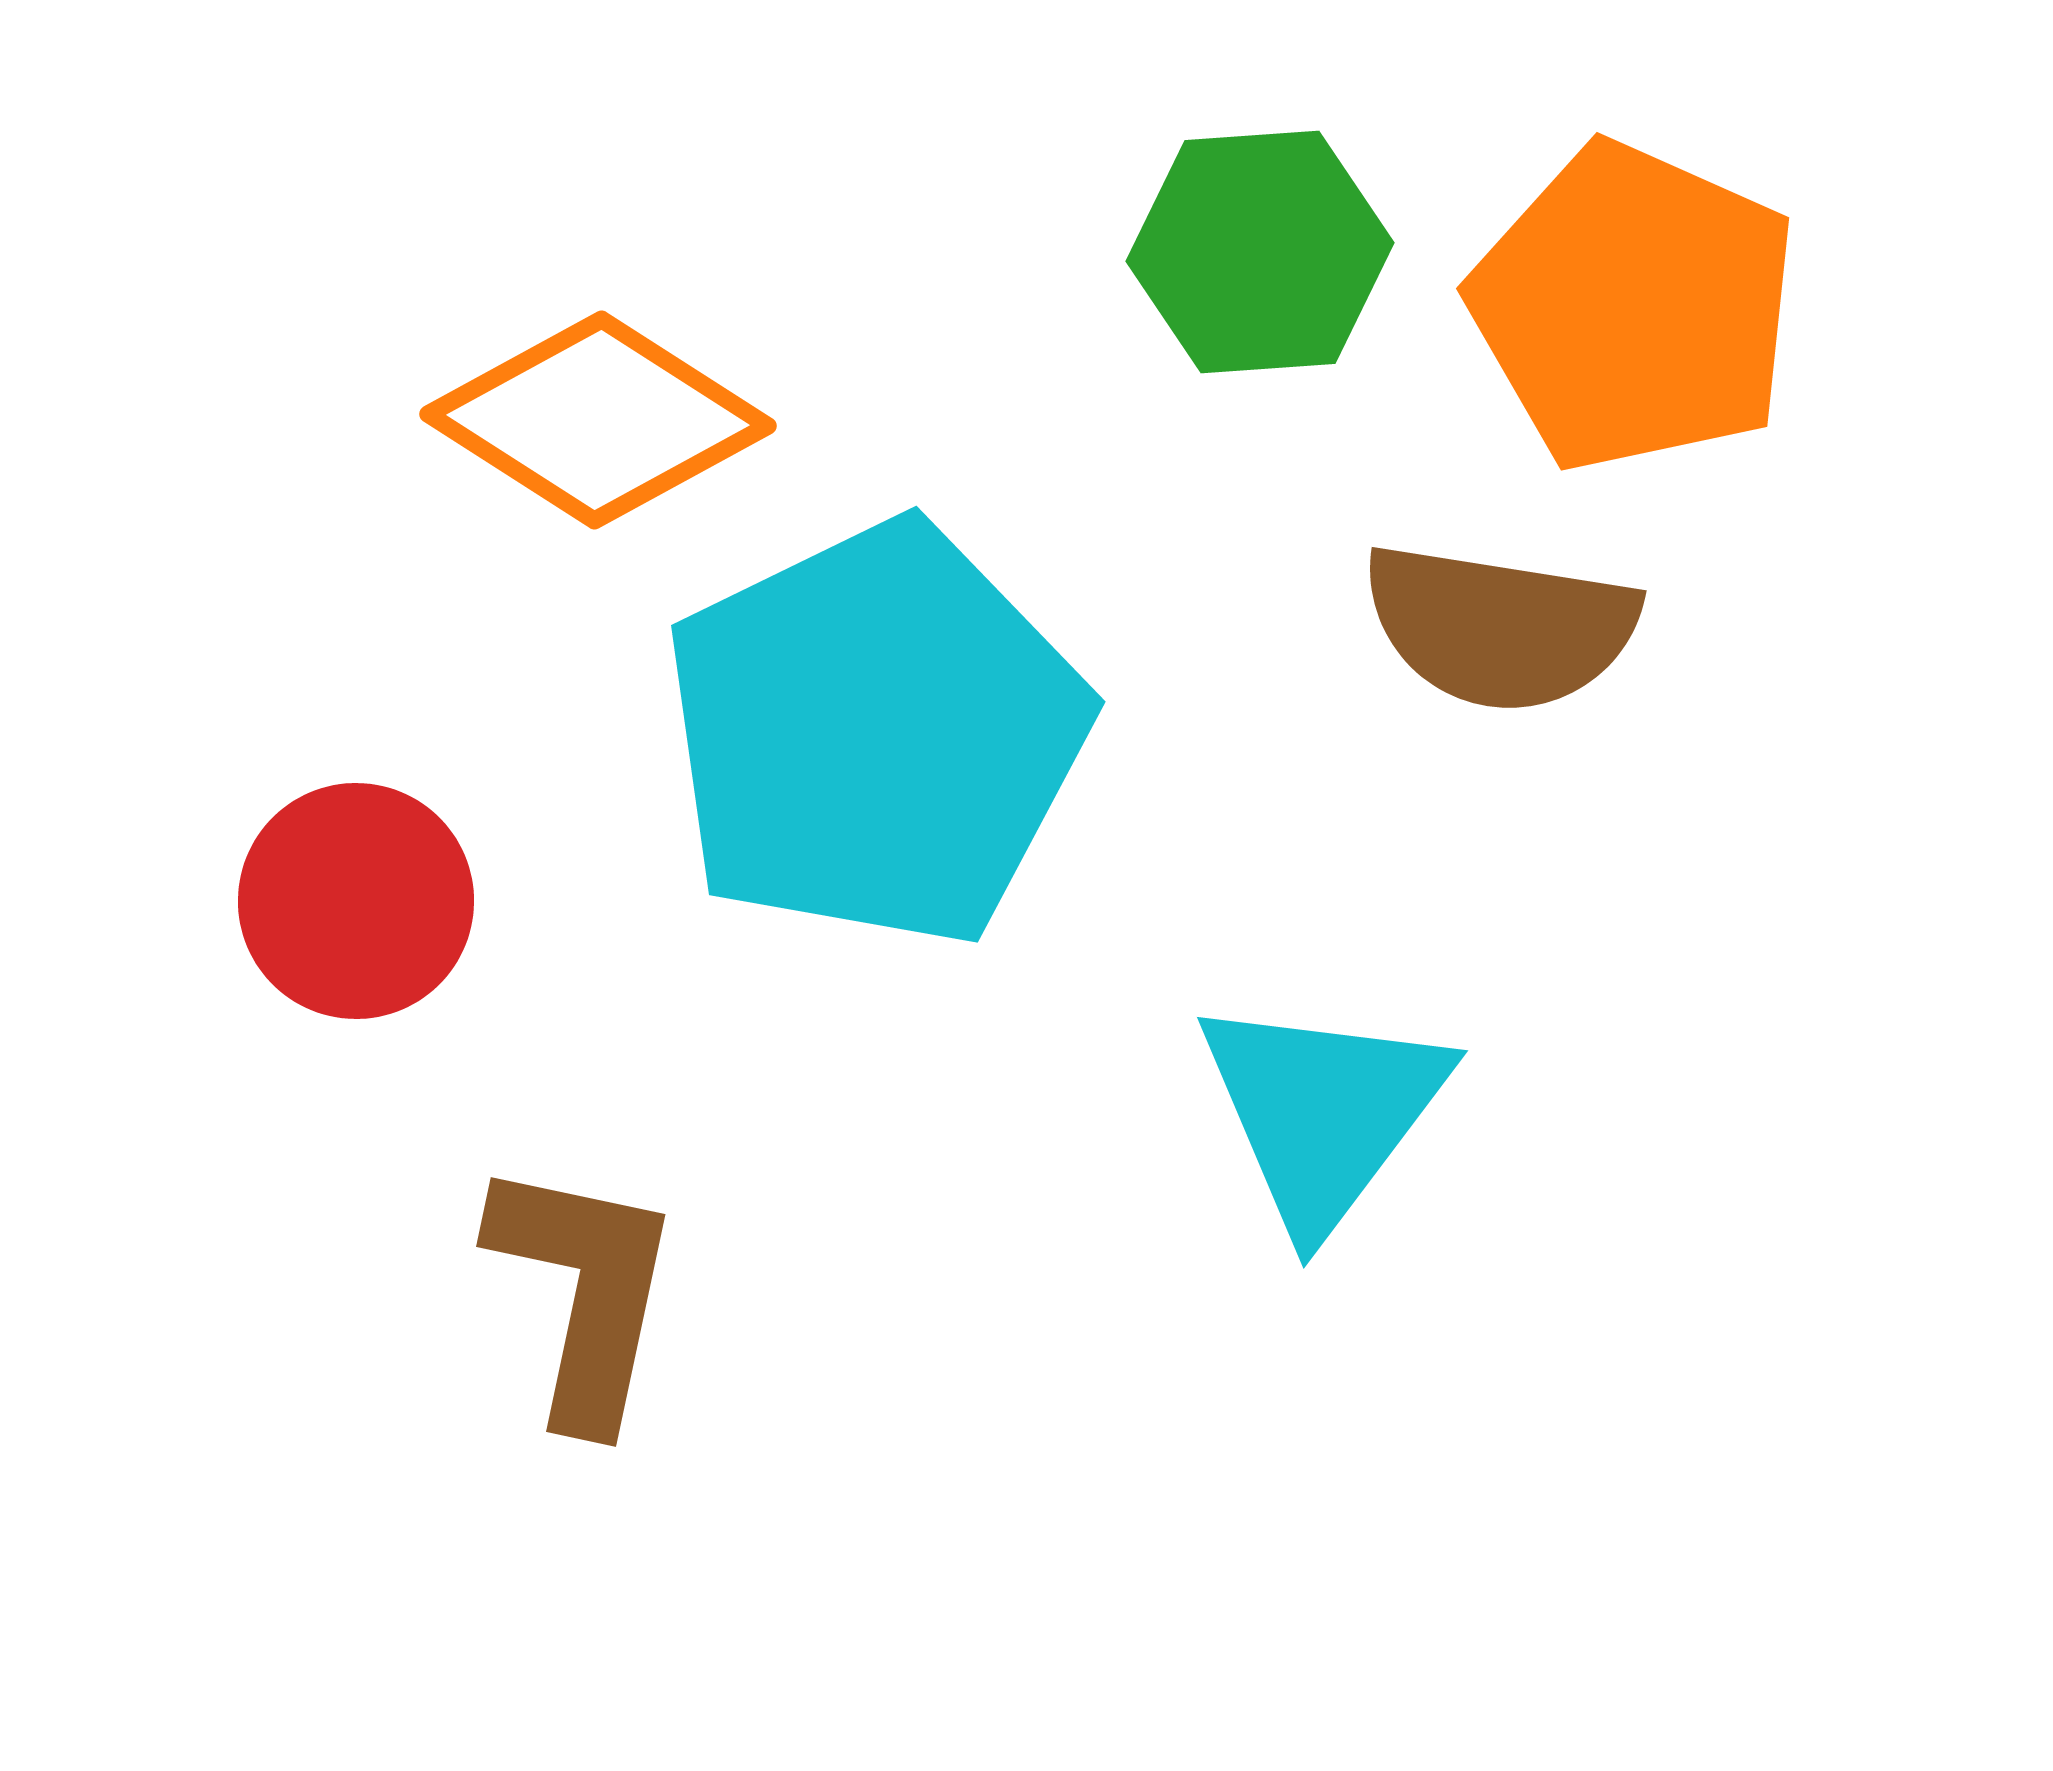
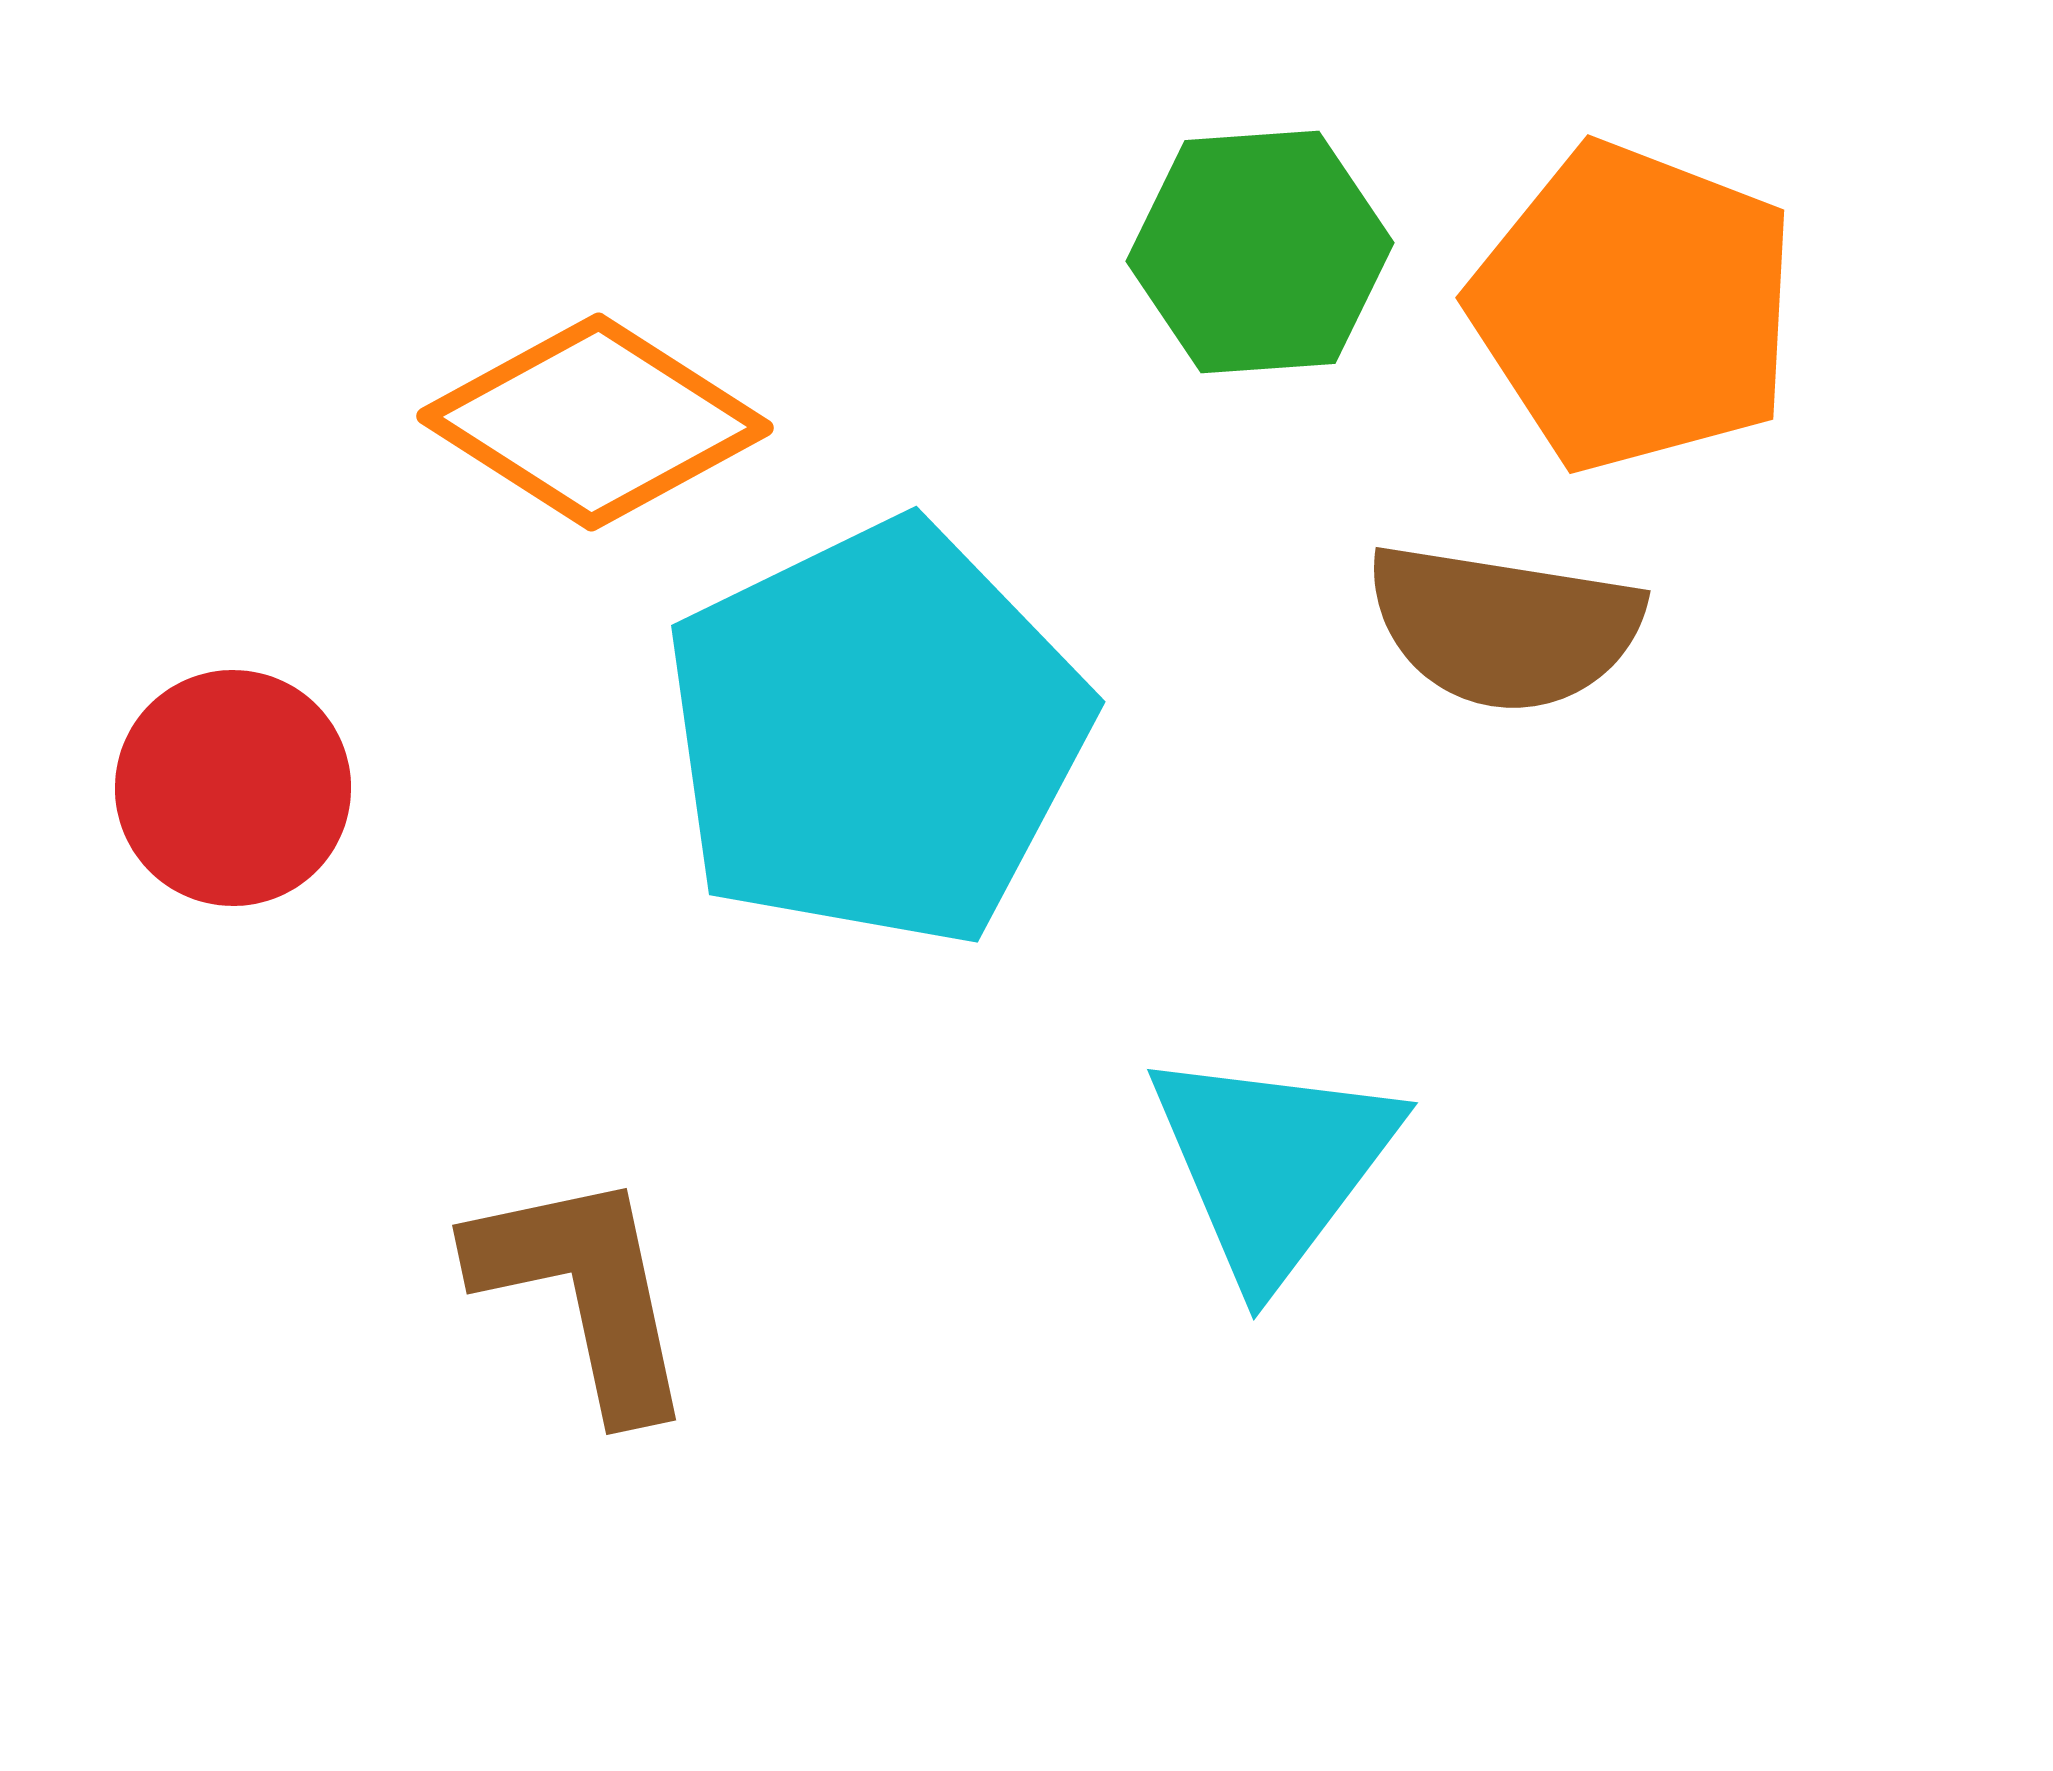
orange pentagon: rotated 3 degrees counterclockwise
orange diamond: moved 3 px left, 2 px down
brown semicircle: moved 4 px right
red circle: moved 123 px left, 113 px up
cyan triangle: moved 50 px left, 52 px down
brown L-shape: rotated 24 degrees counterclockwise
